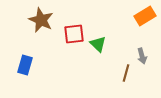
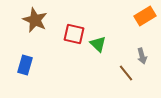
brown star: moved 6 px left
red square: rotated 20 degrees clockwise
brown line: rotated 54 degrees counterclockwise
